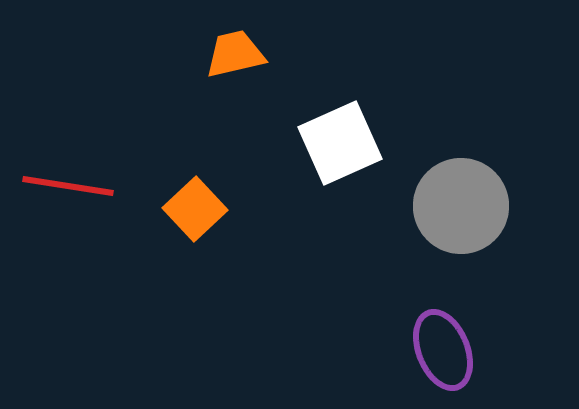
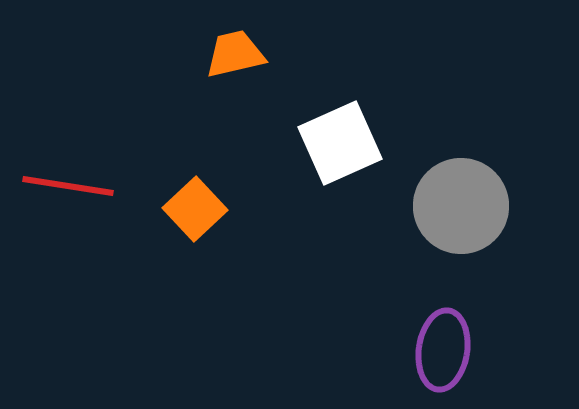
purple ellipse: rotated 30 degrees clockwise
